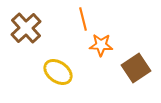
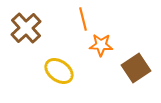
yellow ellipse: moved 1 px right, 1 px up
